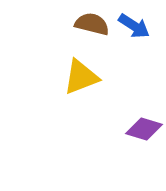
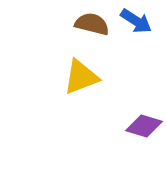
blue arrow: moved 2 px right, 5 px up
purple diamond: moved 3 px up
